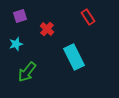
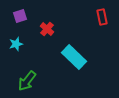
red rectangle: moved 14 px right; rotated 21 degrees clockwise
cyan rectangle: rotated 20 degrees counterclockwise
green arrow: moved 9 px down
